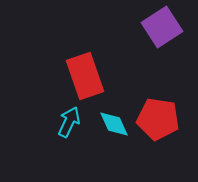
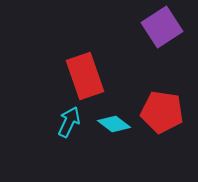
red pentagon: moved 4 px right, 7 px up
cyan diamond: rotated 28 degrees counterclockwise
